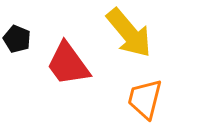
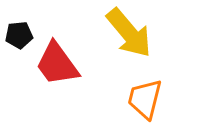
black pentagon: moved 2 px right, 4 px up; rotated 28 degrees counterclockwise
red trapezoid: moved 11 px left
